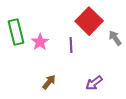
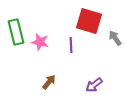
red square: rotated 28 degrees counterclockwise
pink star: rotated 24 degrees counterclockwise
purple arrow: moved 2 px down
